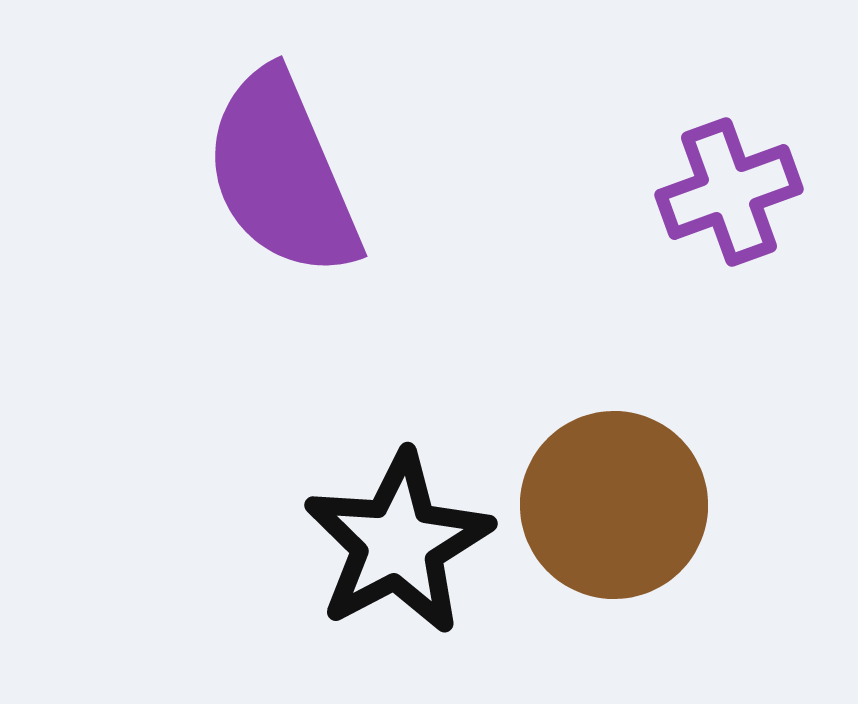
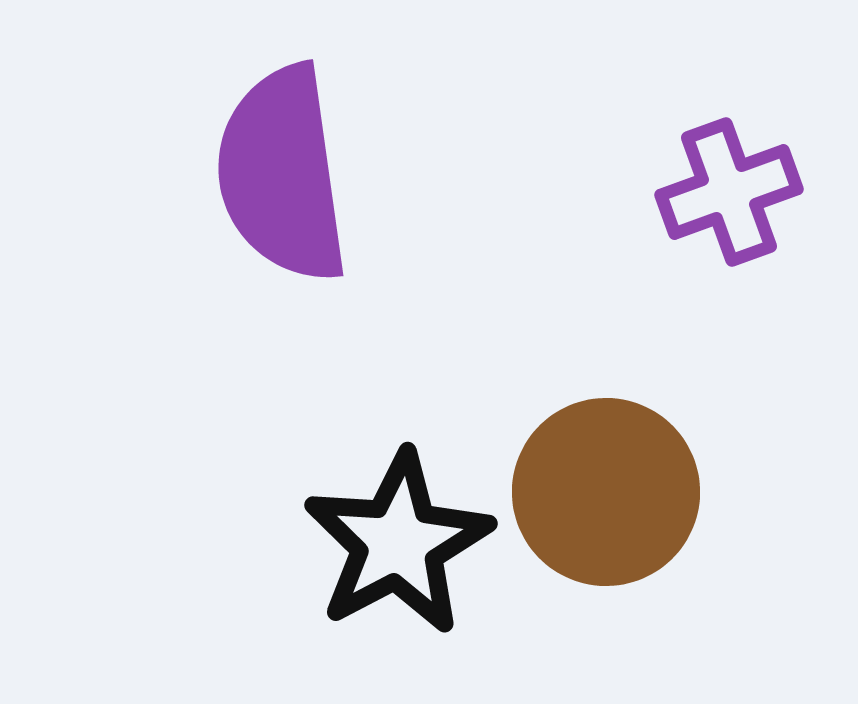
purple semicircle: rotated 15 degrees clockwise
brown circle: moved 8 px left, 13 px up
